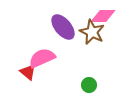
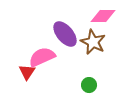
purple ellipse: moved 2 px right, 7 px down
brown star: moved 1 px right, 10 px down
pink semicircle: moved 1 px up
red triangle: moved 1 px left; rotated 24 degrees clockwise
